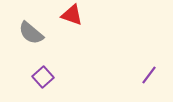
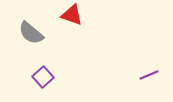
purple line: rotated 30 degrees clockwise
